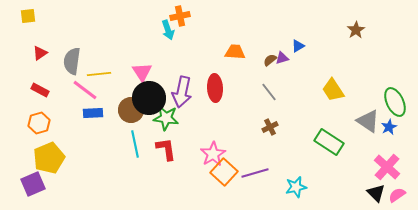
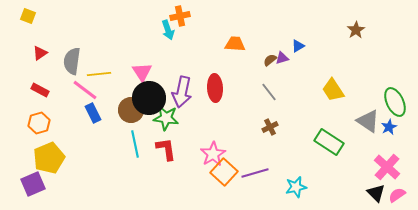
yellow square: rotated 28 degrees clockwise
orange trapezoid: moved 8 px up
blue rectangle: rotated 66 degrees clockwise
